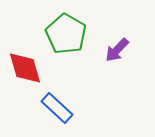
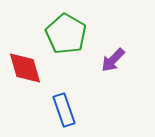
purple arrow: moved 4 px left, 10 px down
blue rectangle: moved 7 px right, 2 px down; rotated 28 degrees clockwise
